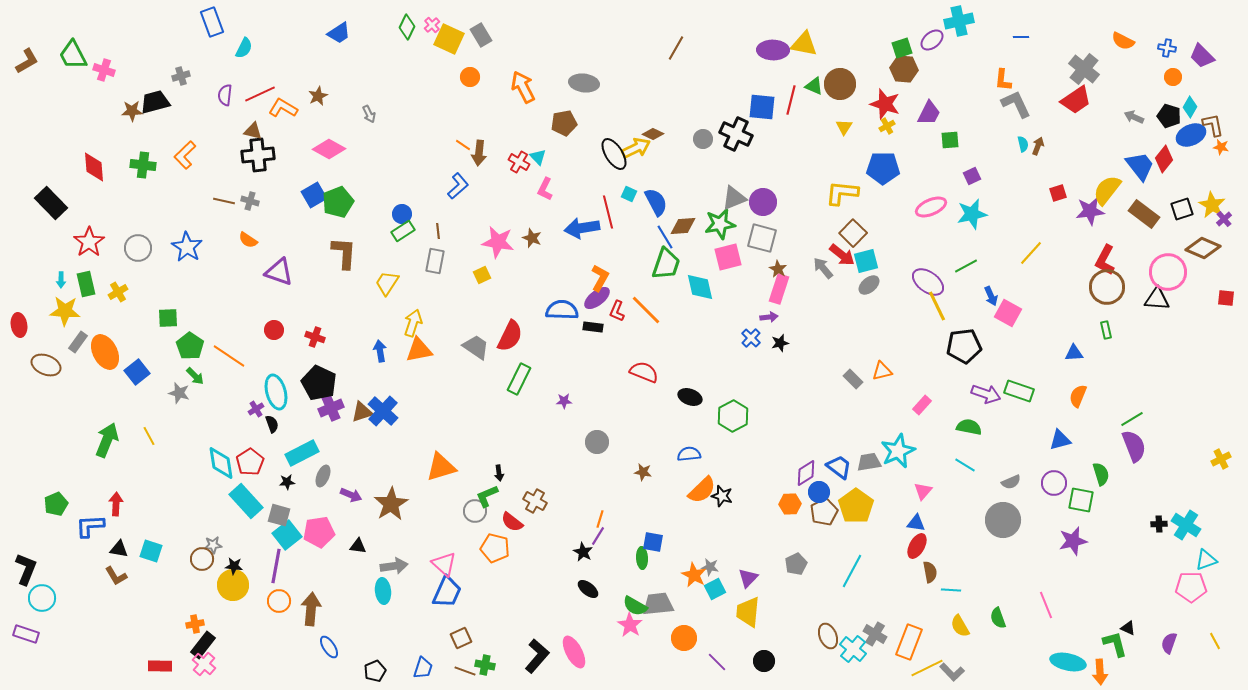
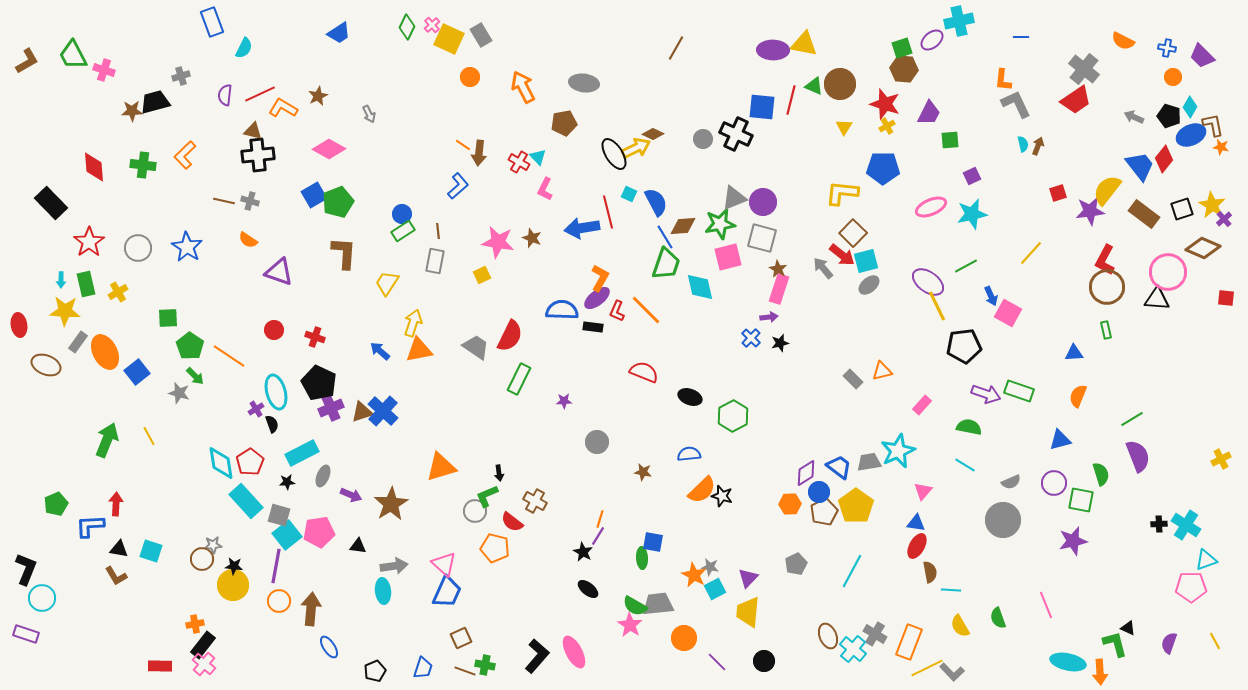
blue arrow at (380, 351): rotated 40 degrees counterclockwise
purple semicircle at (1134, 446): moved 4 px right, 10 px down
